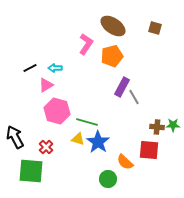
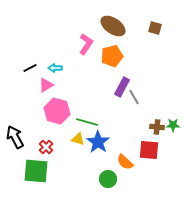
green square: moved 5 px right
